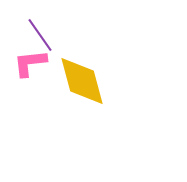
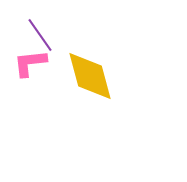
yellow diamond: moved 8 px right, 5 px up
